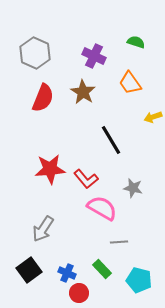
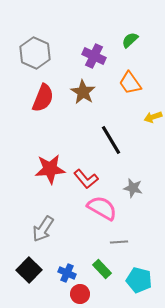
green semicircle: moved 6 px left, 2 px up; rotated 60 degrees counterclockwise
black square: rotated 10 degrees counterclockwise
red circle: moved 1 px right, 1 px down
